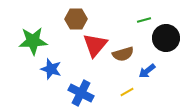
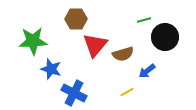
black circle: moved 1 px left, 1 px up
blue cross: moved 7 px left
